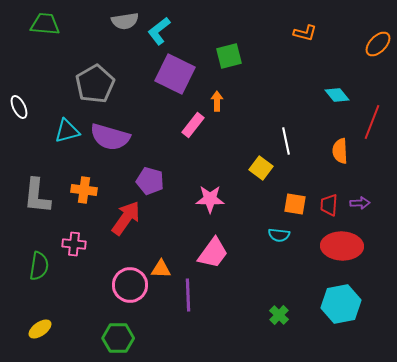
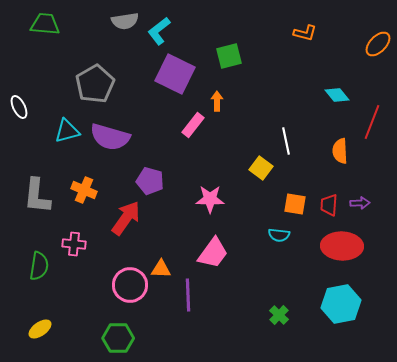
orange cross: rotated 15 degrees clockwise
